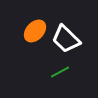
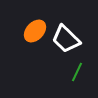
green line: moved 17 px right; rotated 36 degrees counterclockwise
